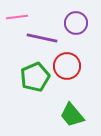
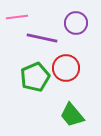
red circle: moved 1 px left, 2 px down
